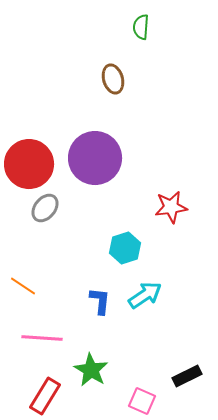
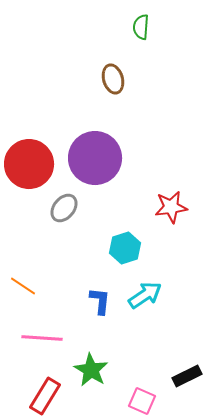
gray ellipse: moved 19 px right
